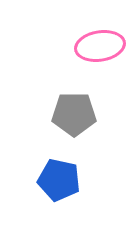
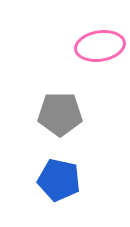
gray pentagon: moved 14 px left
